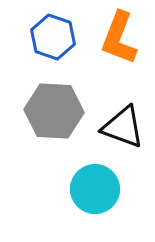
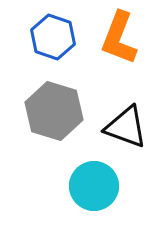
gray hexagon: rotated 14 degrees clockwise
black triangle: moved 3 px right
cyan circle: moved 1 px left, 3 px up
